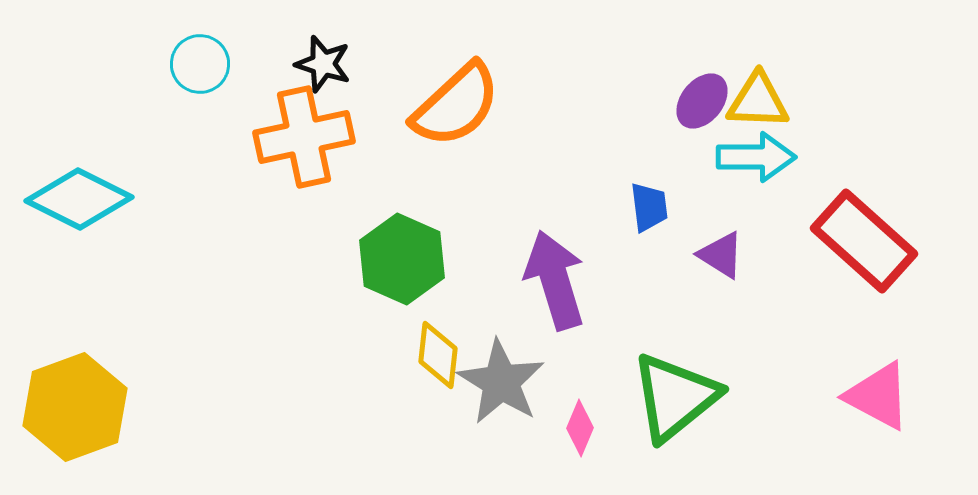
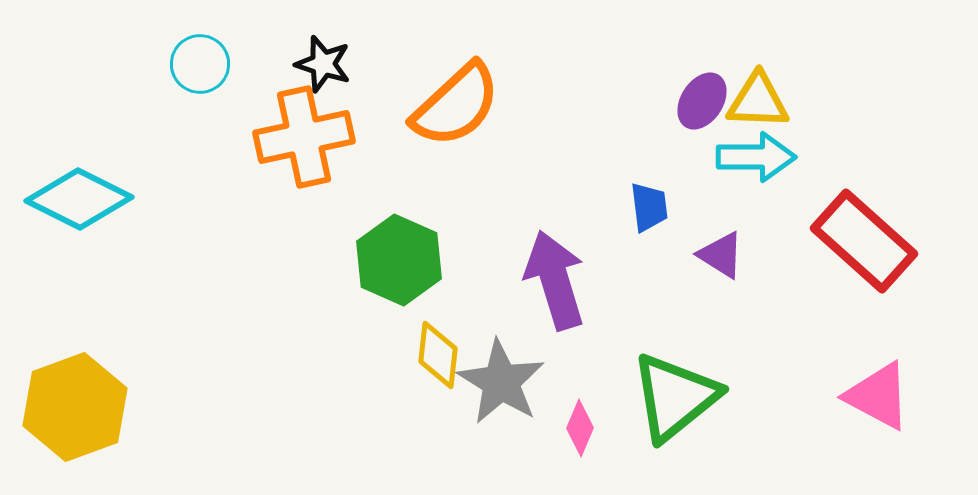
purple ellipse: rotated 6 degrees counterclockwise
green hexagon: moved 3 px left, 1 px down
